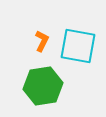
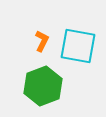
green hexagon: rotated 12 degrees counterclockwise
